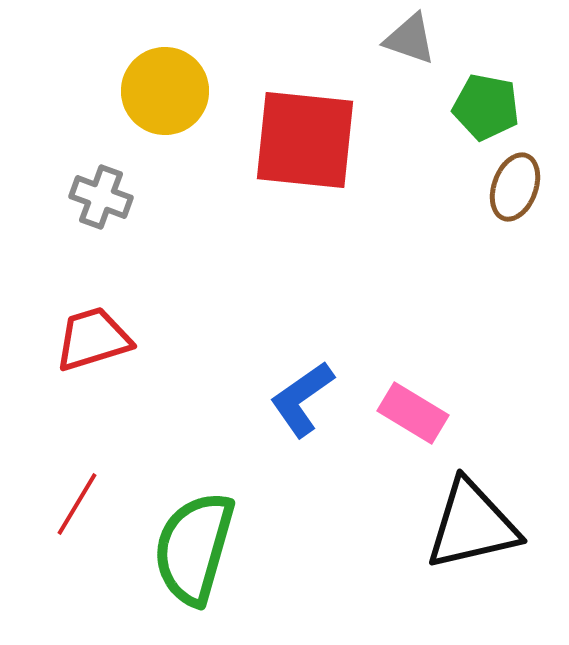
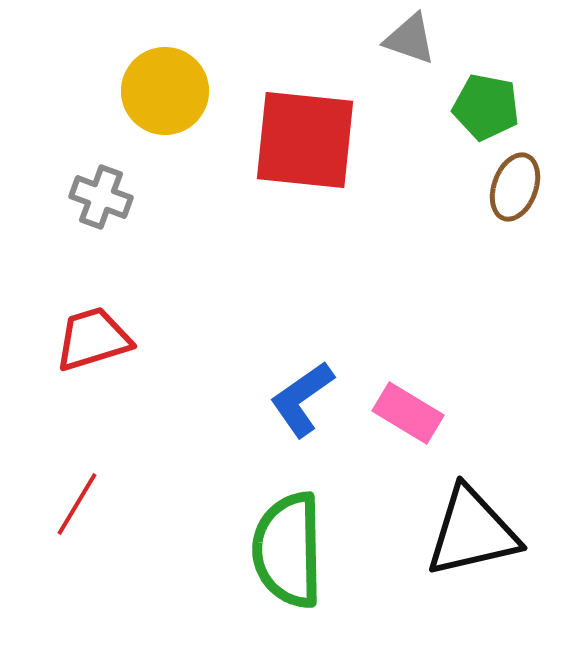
pink rectangle: moved 5 px left
black triangle: moved 7 px down
green semicircle: moved 94 px right, 2 px down; rotated 17 degrees counterclockwise
